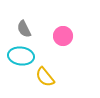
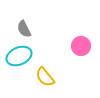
pink circle: moved 18 px right, 10 px down
cyan ellipse: moved 2 px left; rotated 30 degrees counterclockwise
